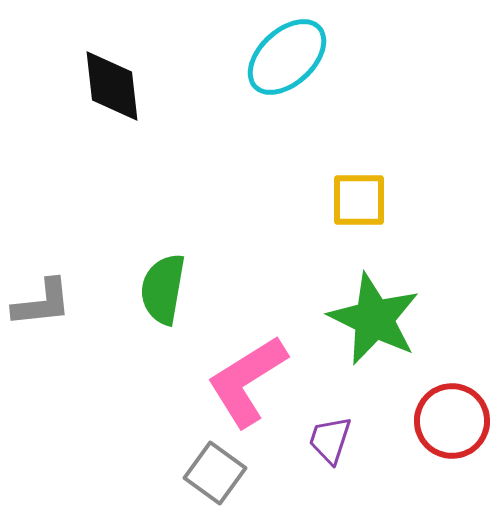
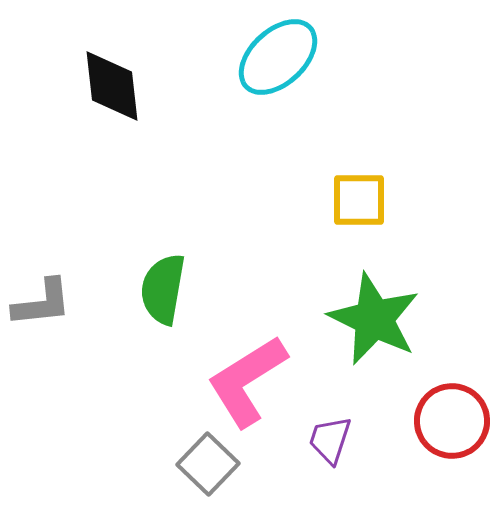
cyan ellipse: moved 9 px left
gray square: moved 7 px left, 9 px up; rotated 8 degrees clockwise
